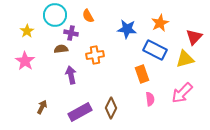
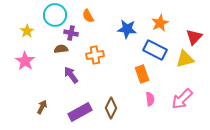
purple arrow: rotated 24 degrees counterclockwise
pink arrow: moved 6 px down
